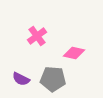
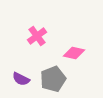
gray pentagon: rotated 25 degrees counterclockwise
